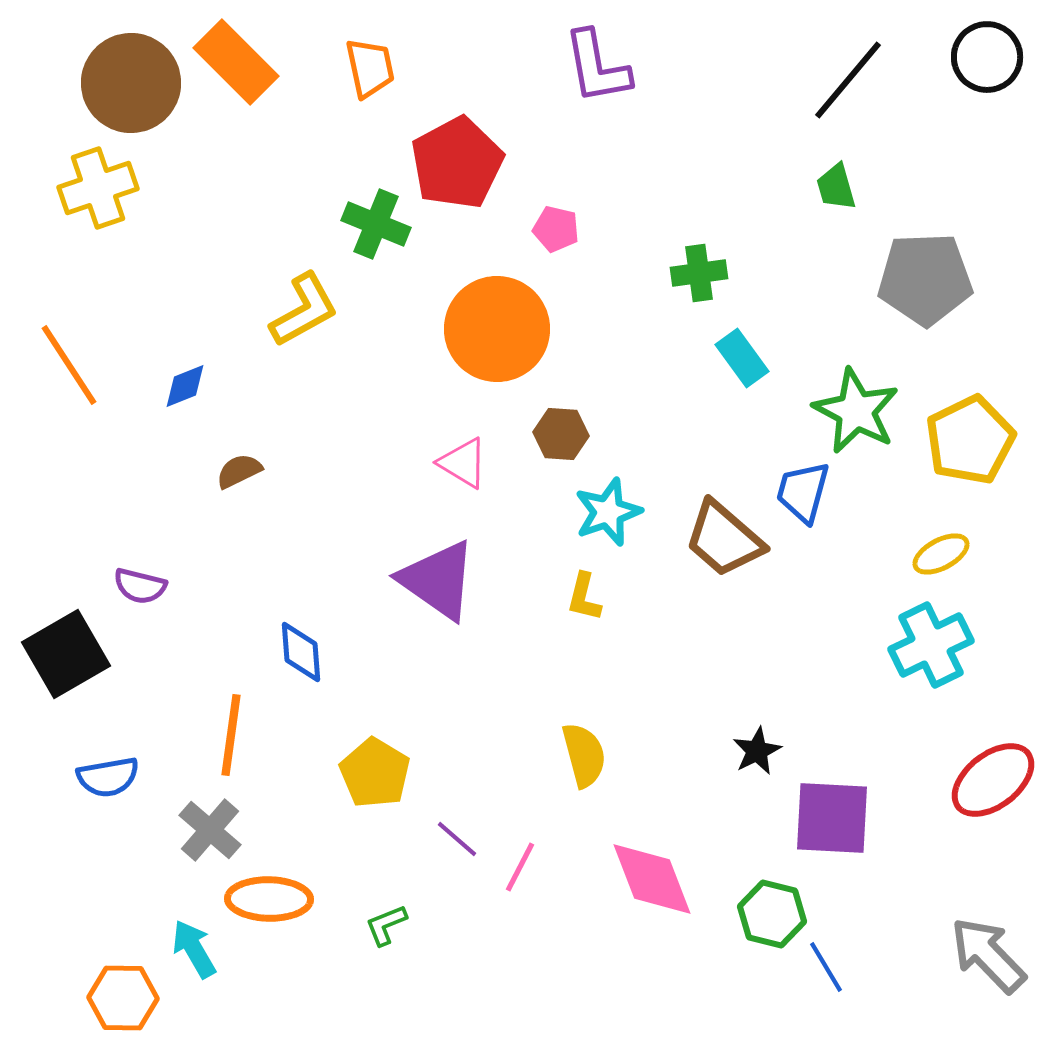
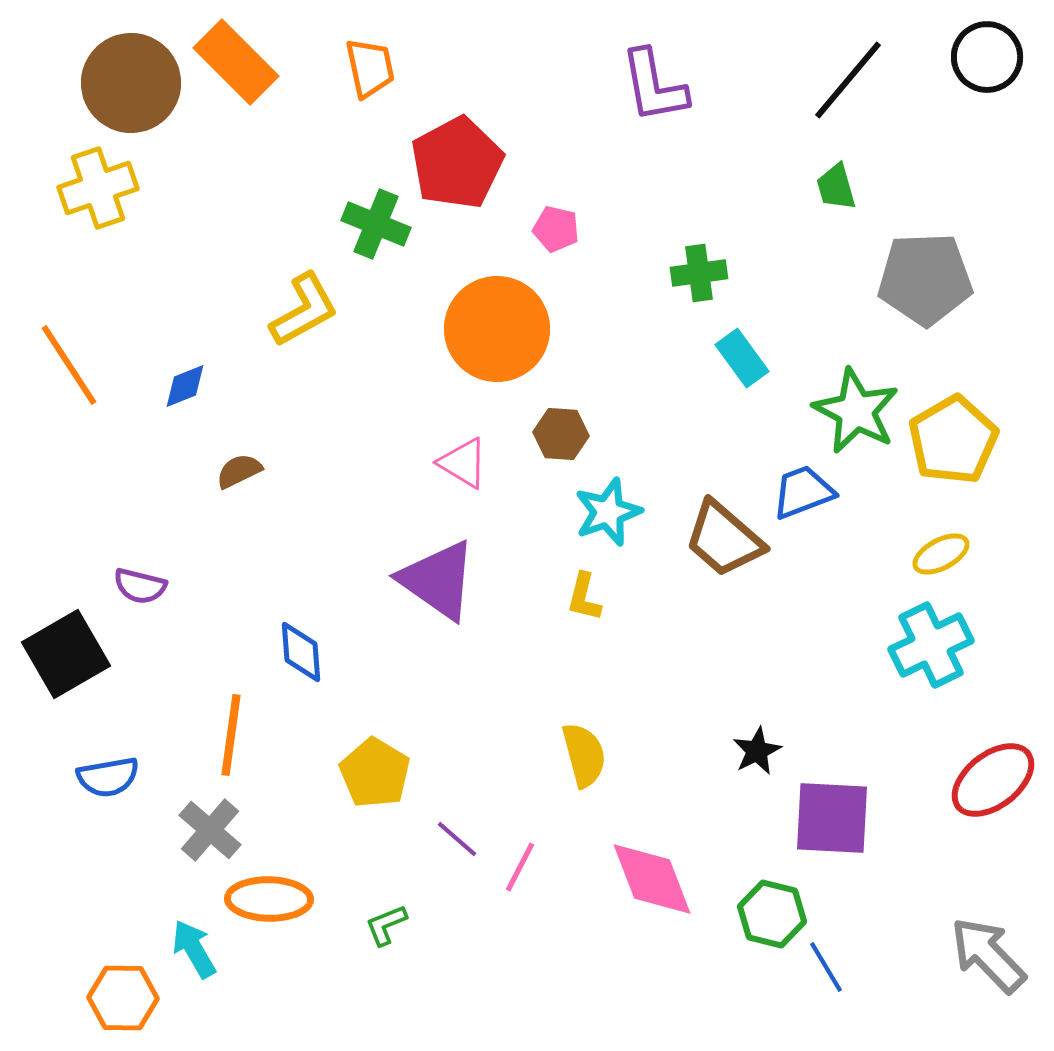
purple L-shape at (597, 67): moved 57 px right, 19 px down
yellow pentagon at (970, 440): moved 17 px left; rotated 4 degrees counterclockwise
blue trapezoid at (803, 492): rotated 54 degrees clockwise
